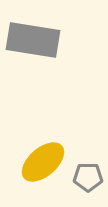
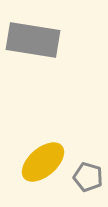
gray pentagon: rotated 16 degrees clockwise
